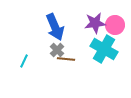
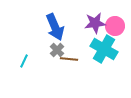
pink circle: moved 1 px down
brown line: moved 3 px right
